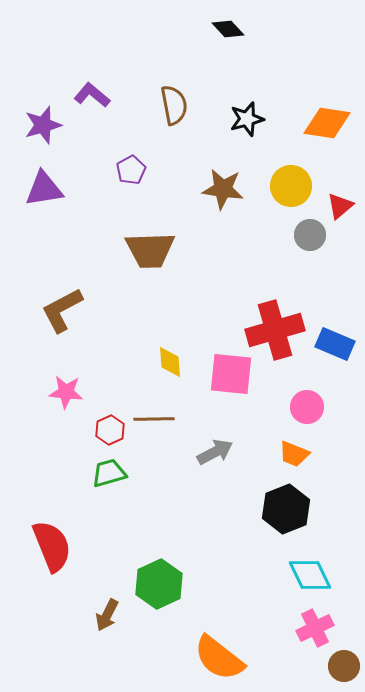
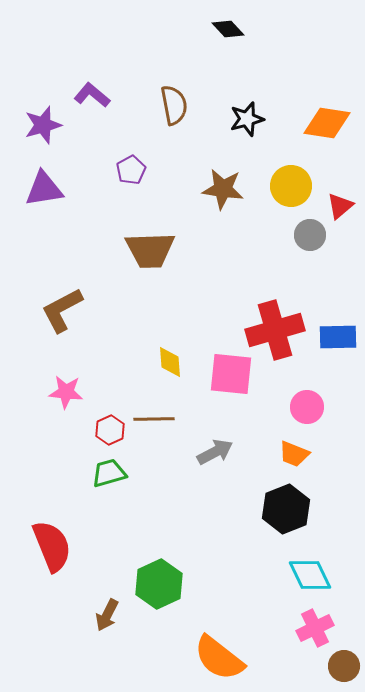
blue rectangle: moved 3 px right, 7 px up; rotated 24 degrees counterclockwise
